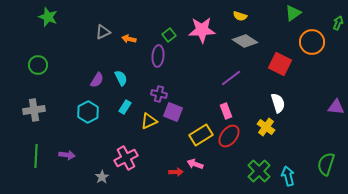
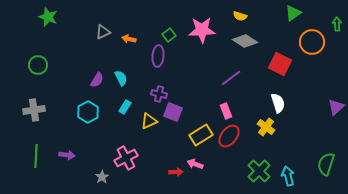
green arrow: moved 1 px left, 1 px down; rotated 24 degrees counterclockwise
purple triangle: rotated 48 degrees counterclockwise
